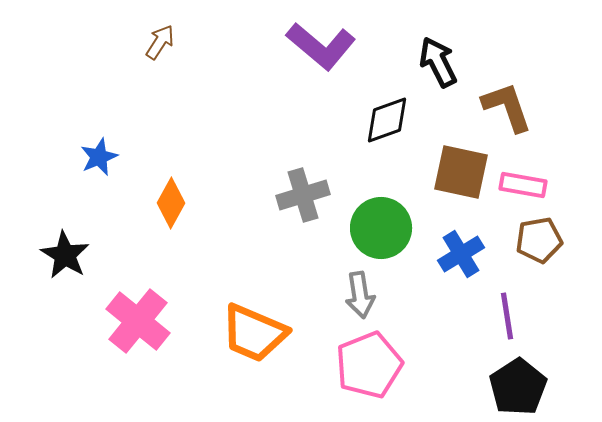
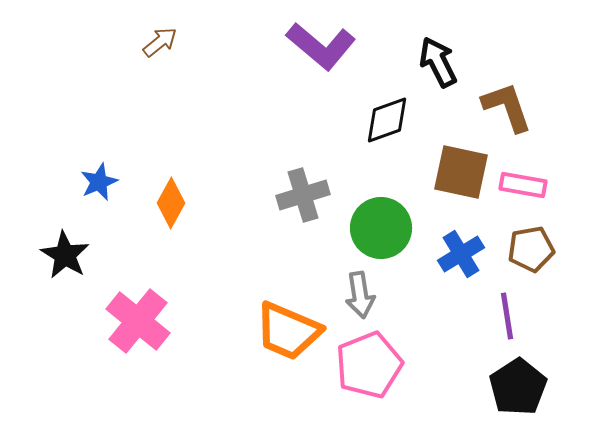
brown arrow: rotated 18 degrees clockwise
blue star: moved 25 px down
brown pentagon: moved 8 px left, 9 px down
orange trapezoid: moved 34 px right, 2 px up
